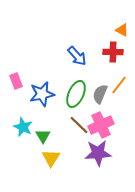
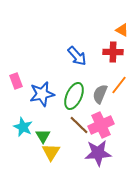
green ellipse: moved 2 px left, 2 px down
yellow triangle: moved 6 px up
